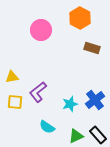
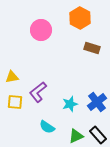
blue cross: moved 2 px right, 2 px down
